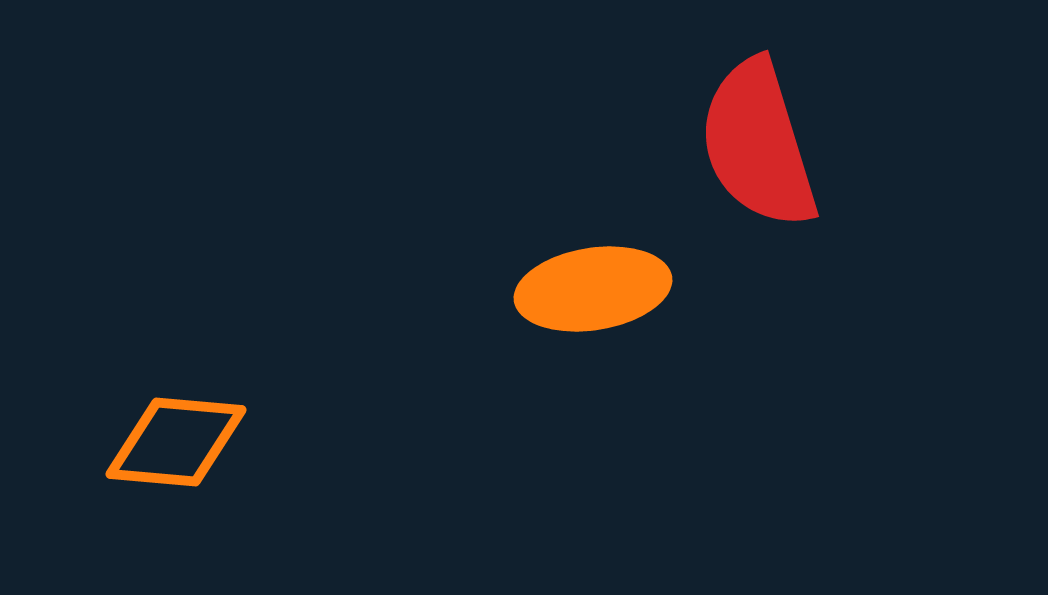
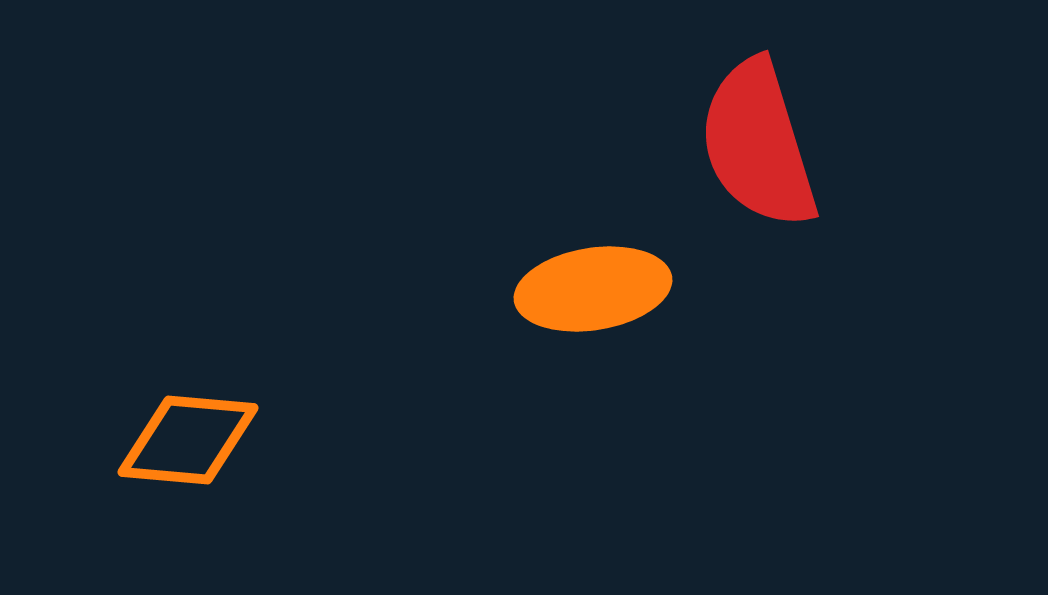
orange diamond: moved 12 px right, 2 px up
